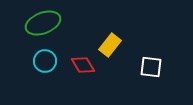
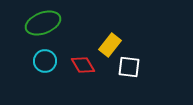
white square: moved 22 px left
